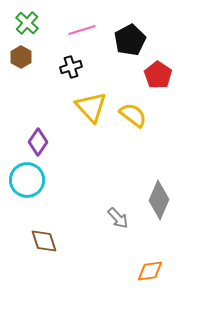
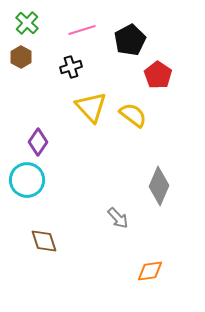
gray diamond: moved 14 px up
